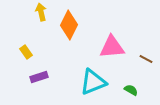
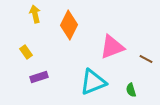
yellow arrow: moved 6 px left, 2 px down
pink triangle: rotated 16 degrees counterclockwise
green semicircle: rotated 136 degrees counterclockwise
